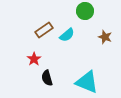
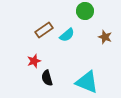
red star: moved 2 px down; rotated 16 degrees clockwise
